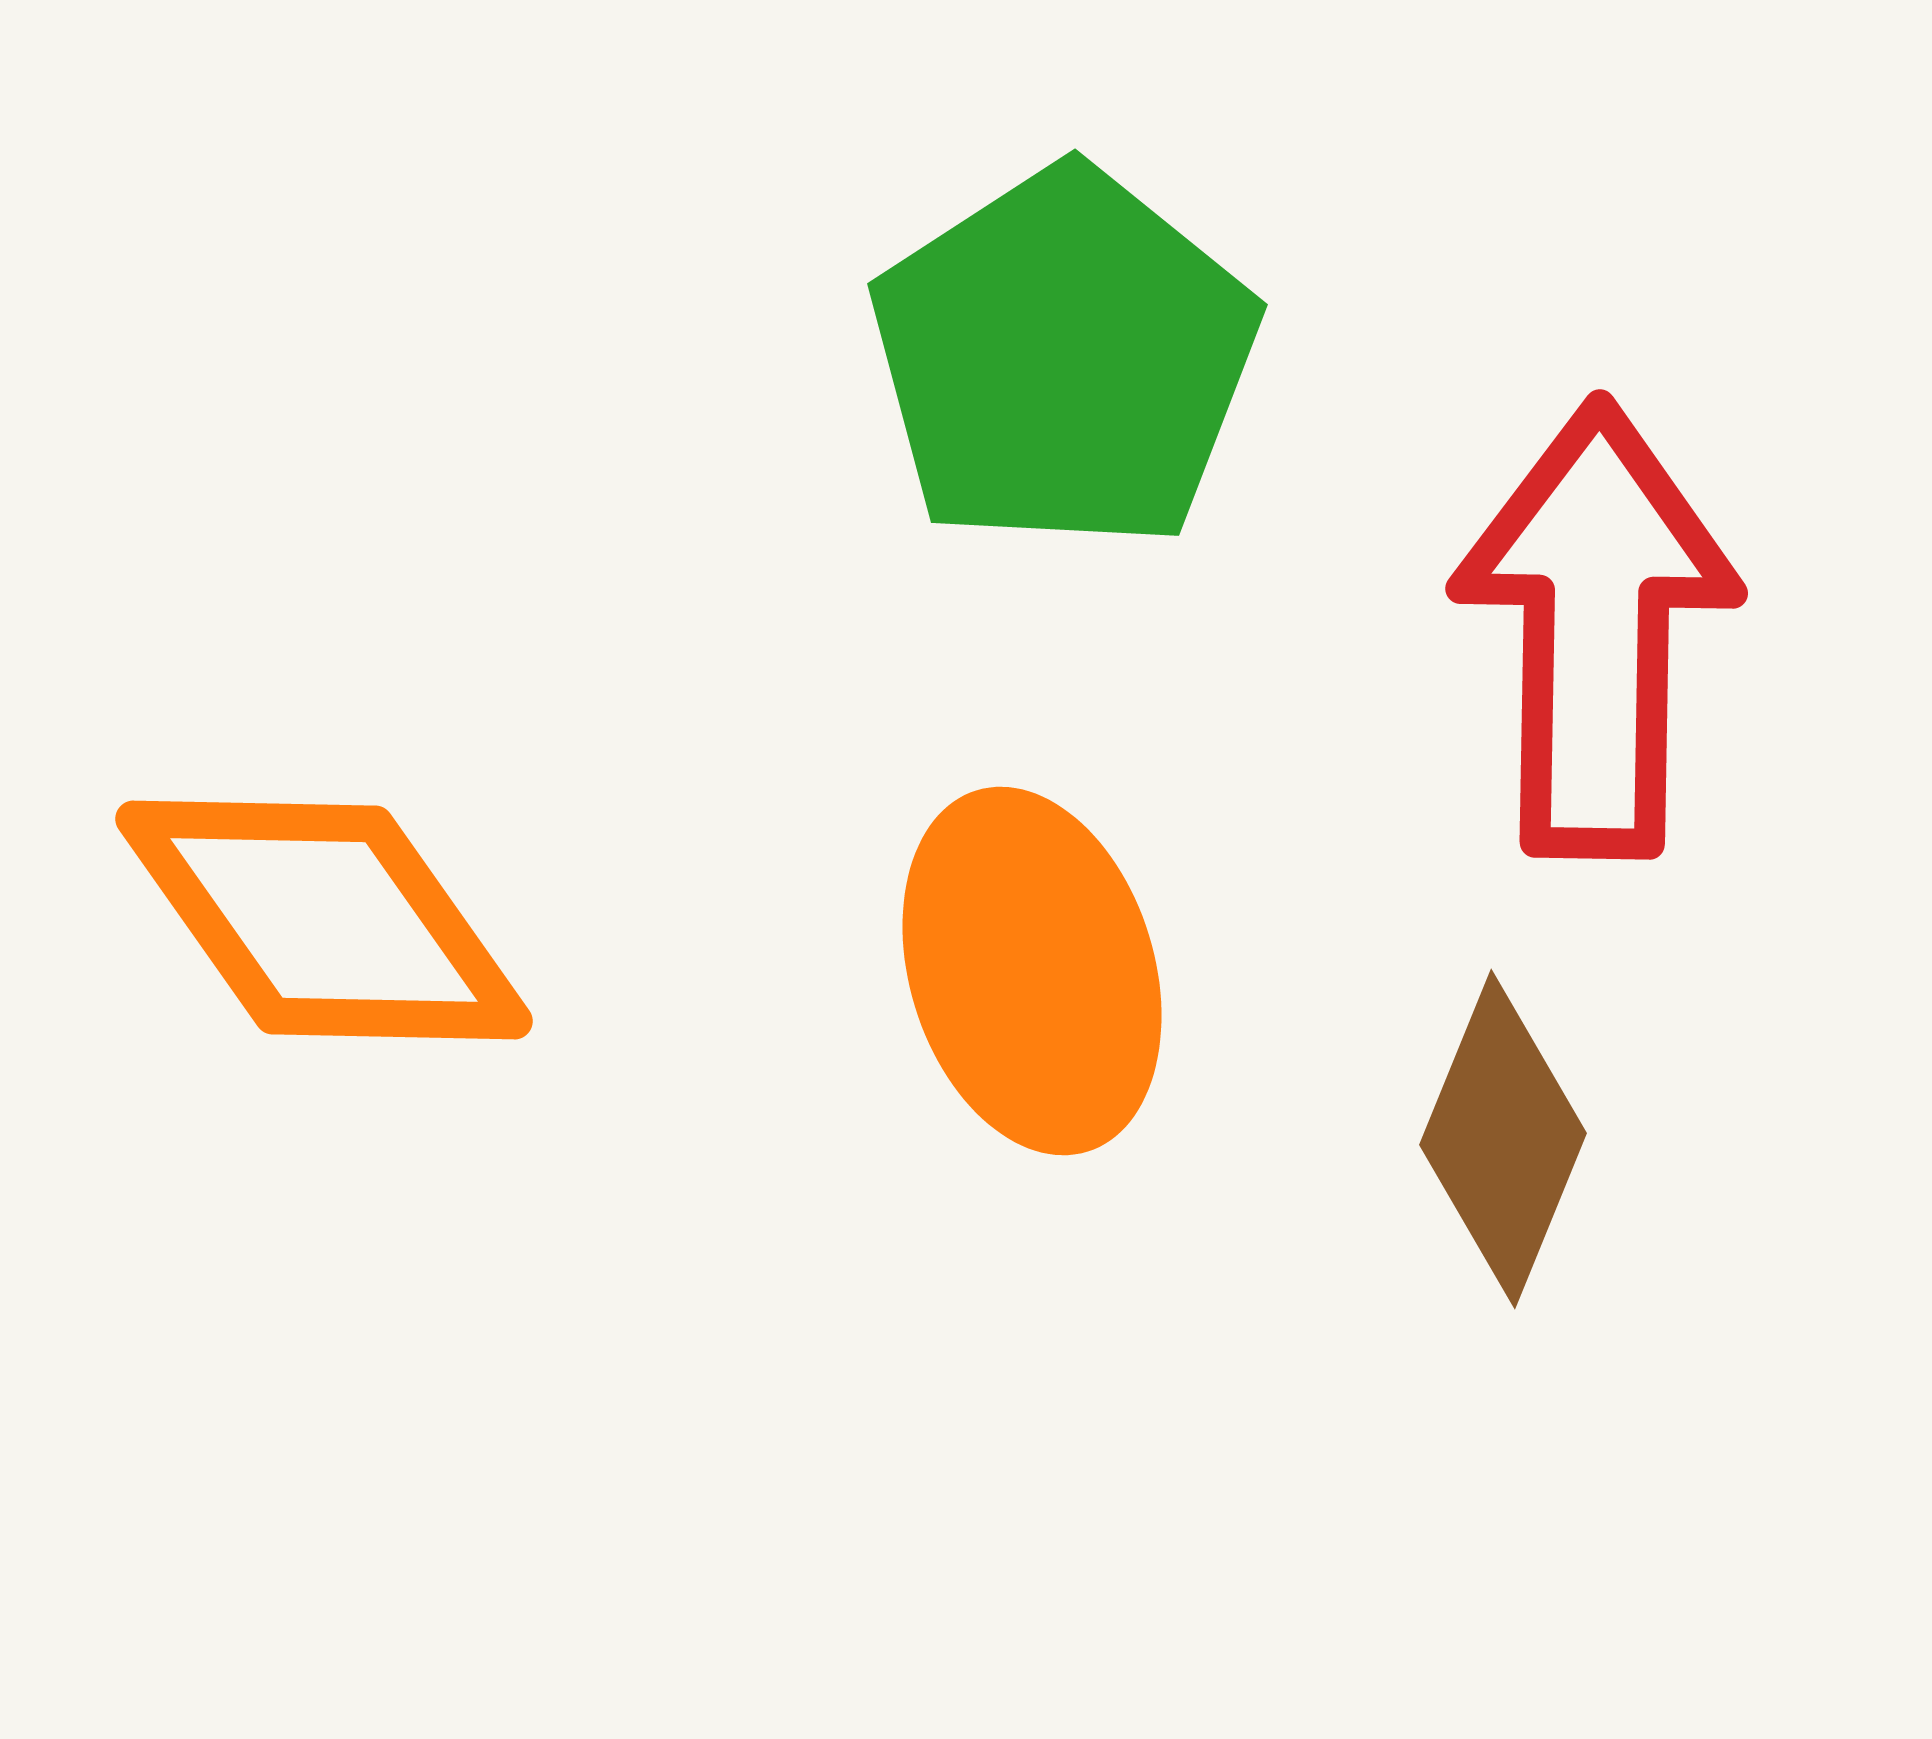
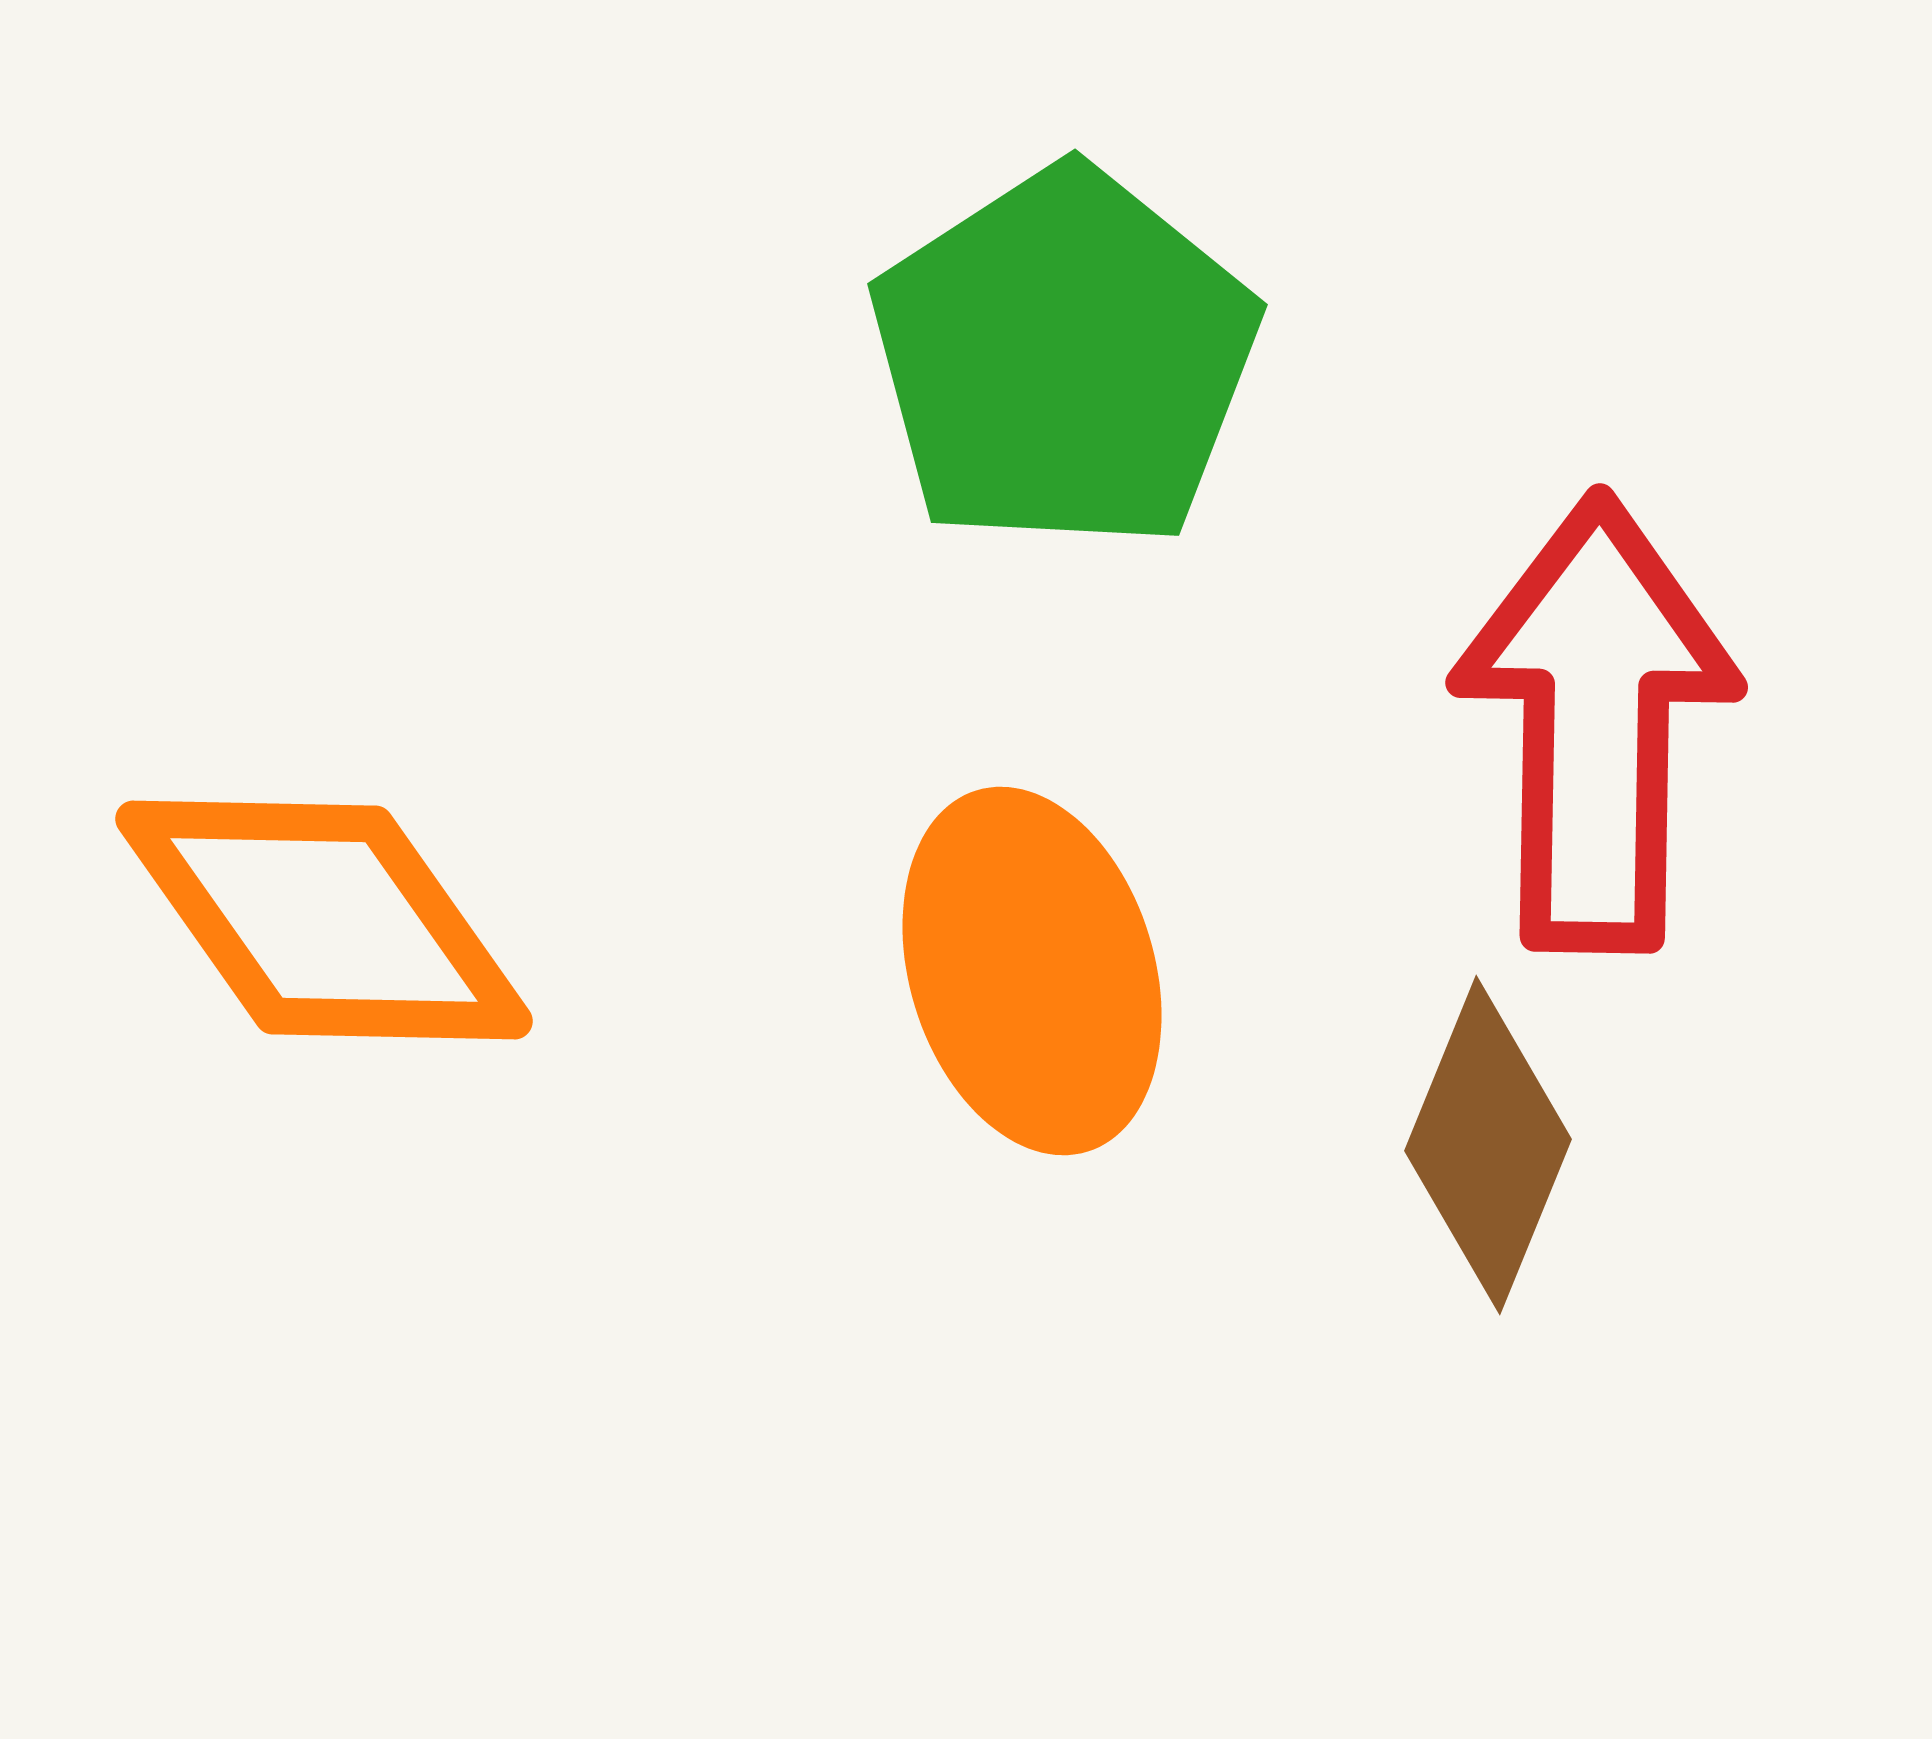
red arrow: moved 94 px down
brown diamond: moved 15 px left, 6 px down
